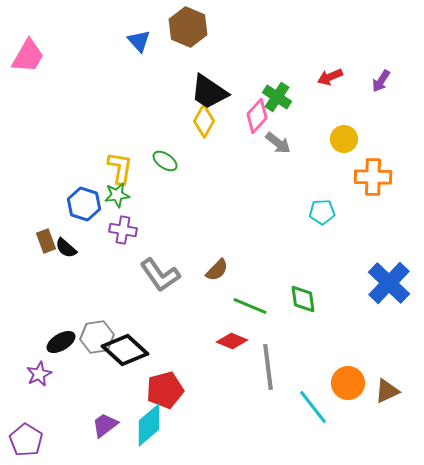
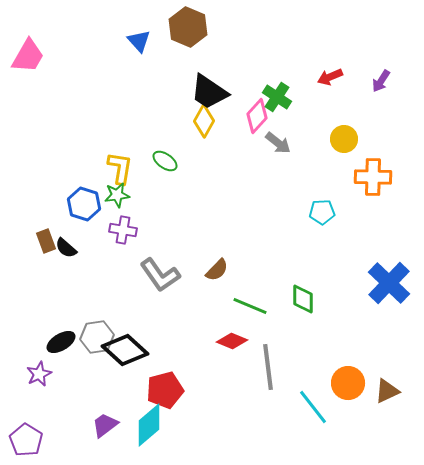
green diamond: rotated 8 degrees clockwise
